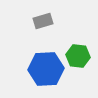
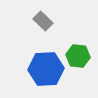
gray rectangle: rotated 60 degrees clockwise
